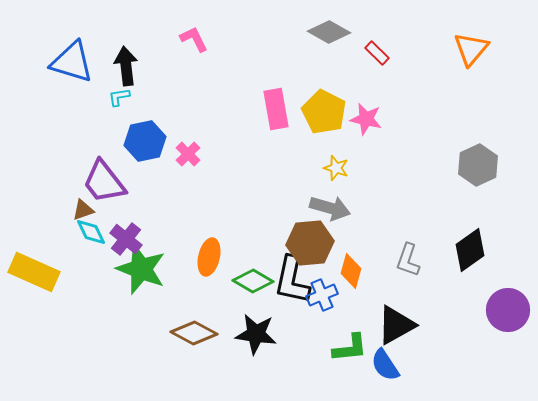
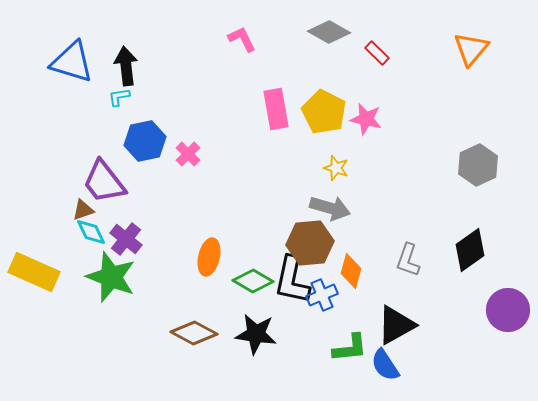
pink L-shape: moved 48 px right
green star: moved 30 px left, 8 px down
